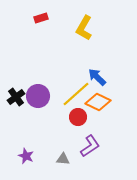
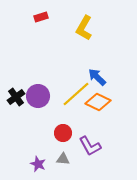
red rectangle: moved 1 px up
red circle: moved 15 px left, 16 px down
purple L-shape: rotated 95 degrees clockwise
purple star: moved 12 px right, 8 px down
